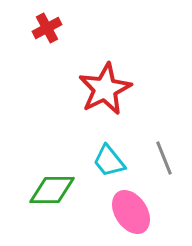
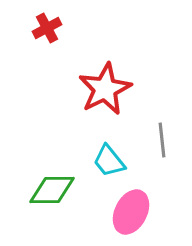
gray line: moved 2 px left, 18 px up; rotated 16 degrees clockwise
pink ellipse: rotated 60 degrees clockwise
